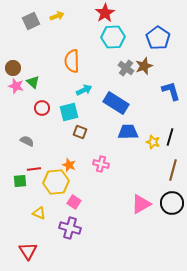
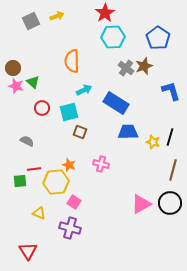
black circle: moved 2 px left
